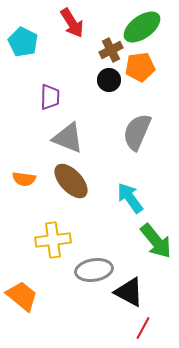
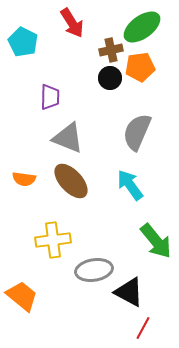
brown cross: rotated 15 degrees clockwise
black circle: moved 1 px right, 2 px up
cyan arrow: moved 13 px up
